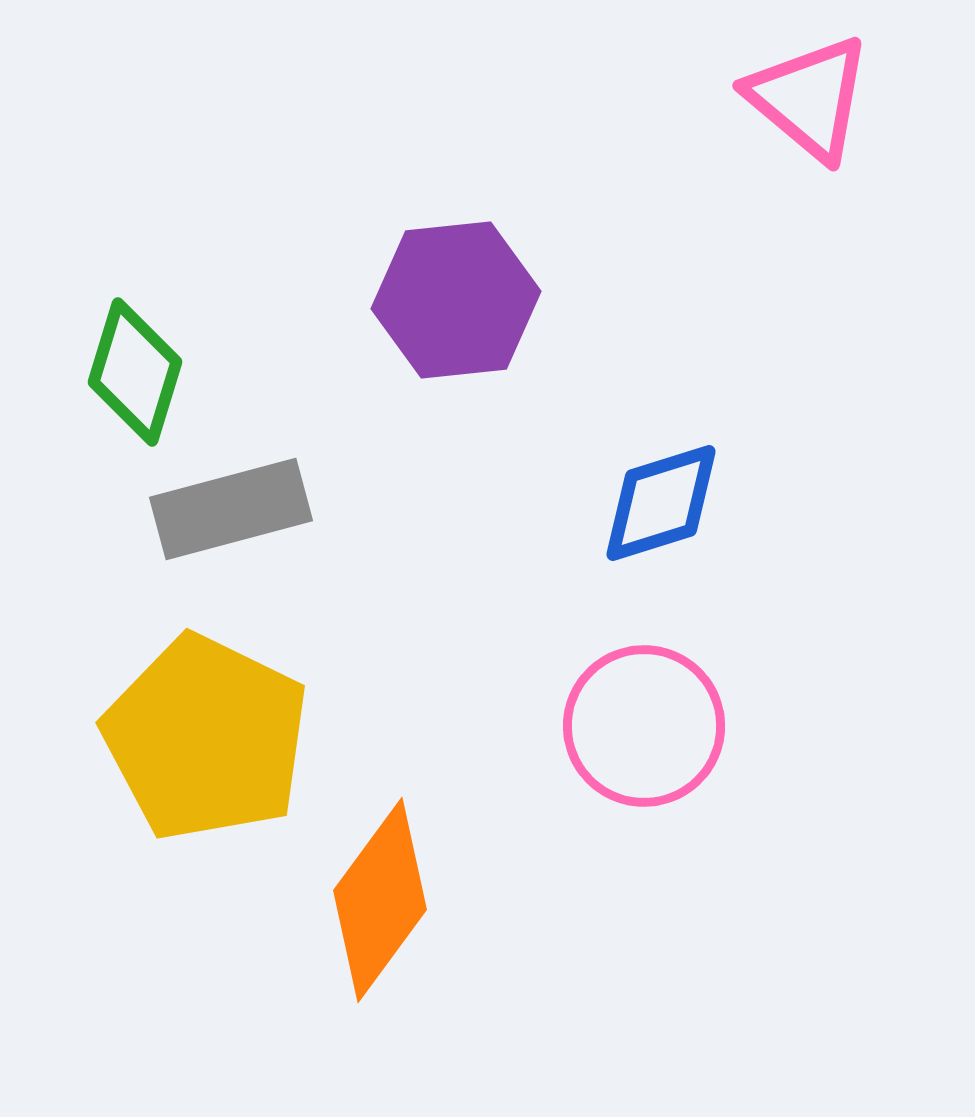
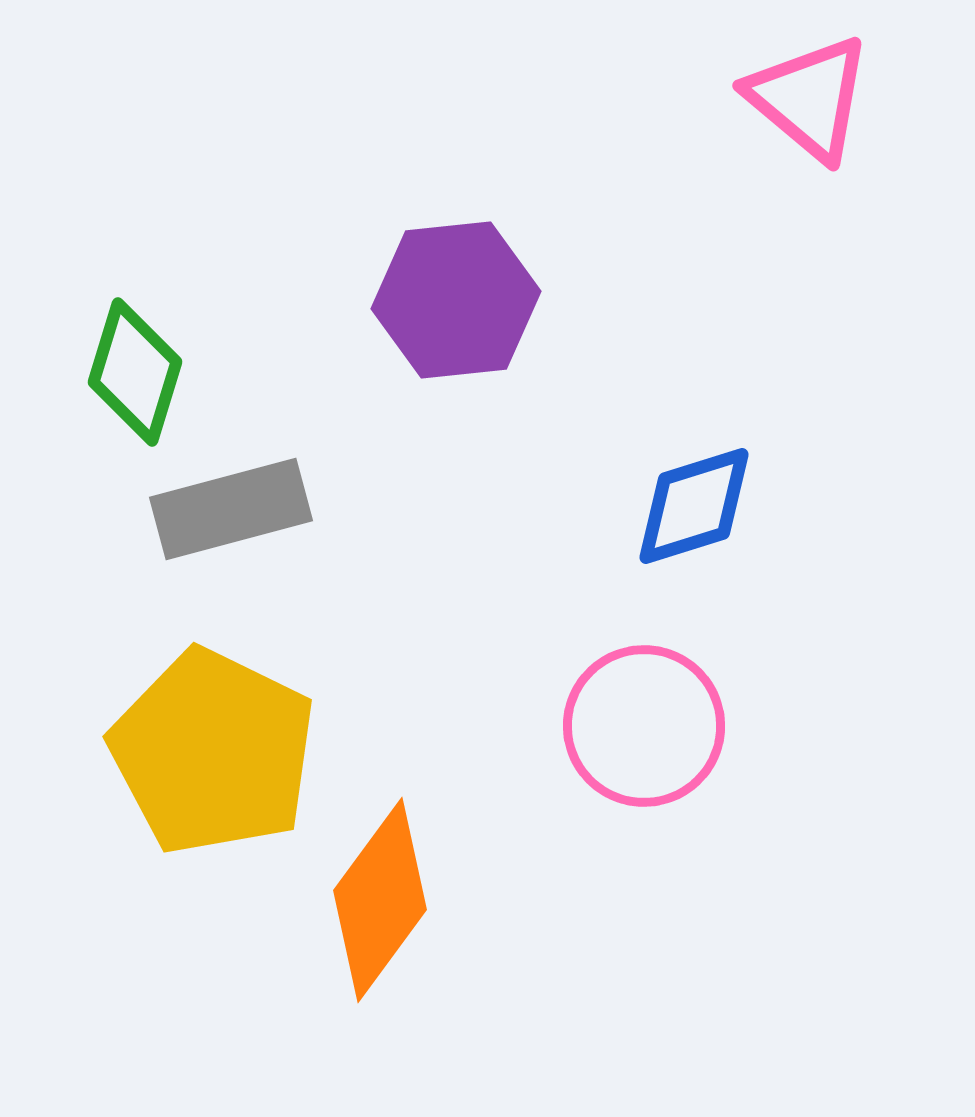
blue diamond: moved 33 px right, 3 px down
yellow pentagon: moved 7 px right, 14 px down
